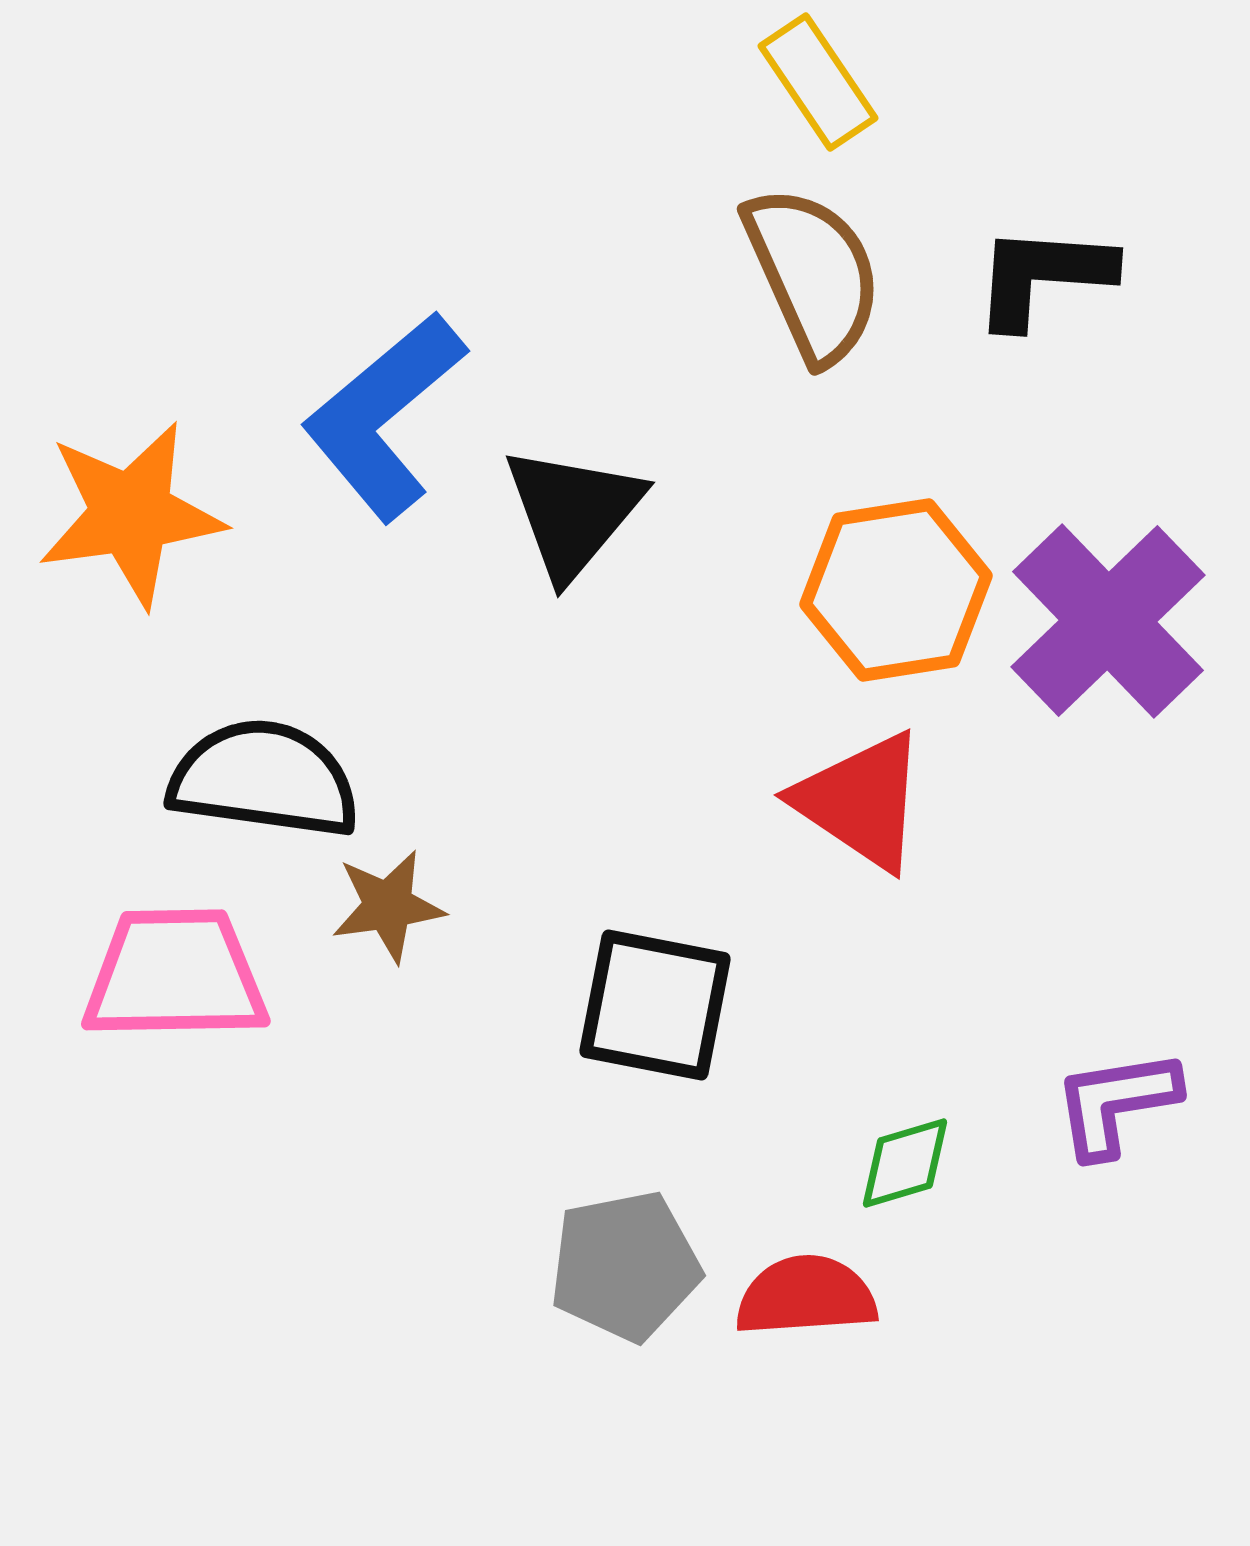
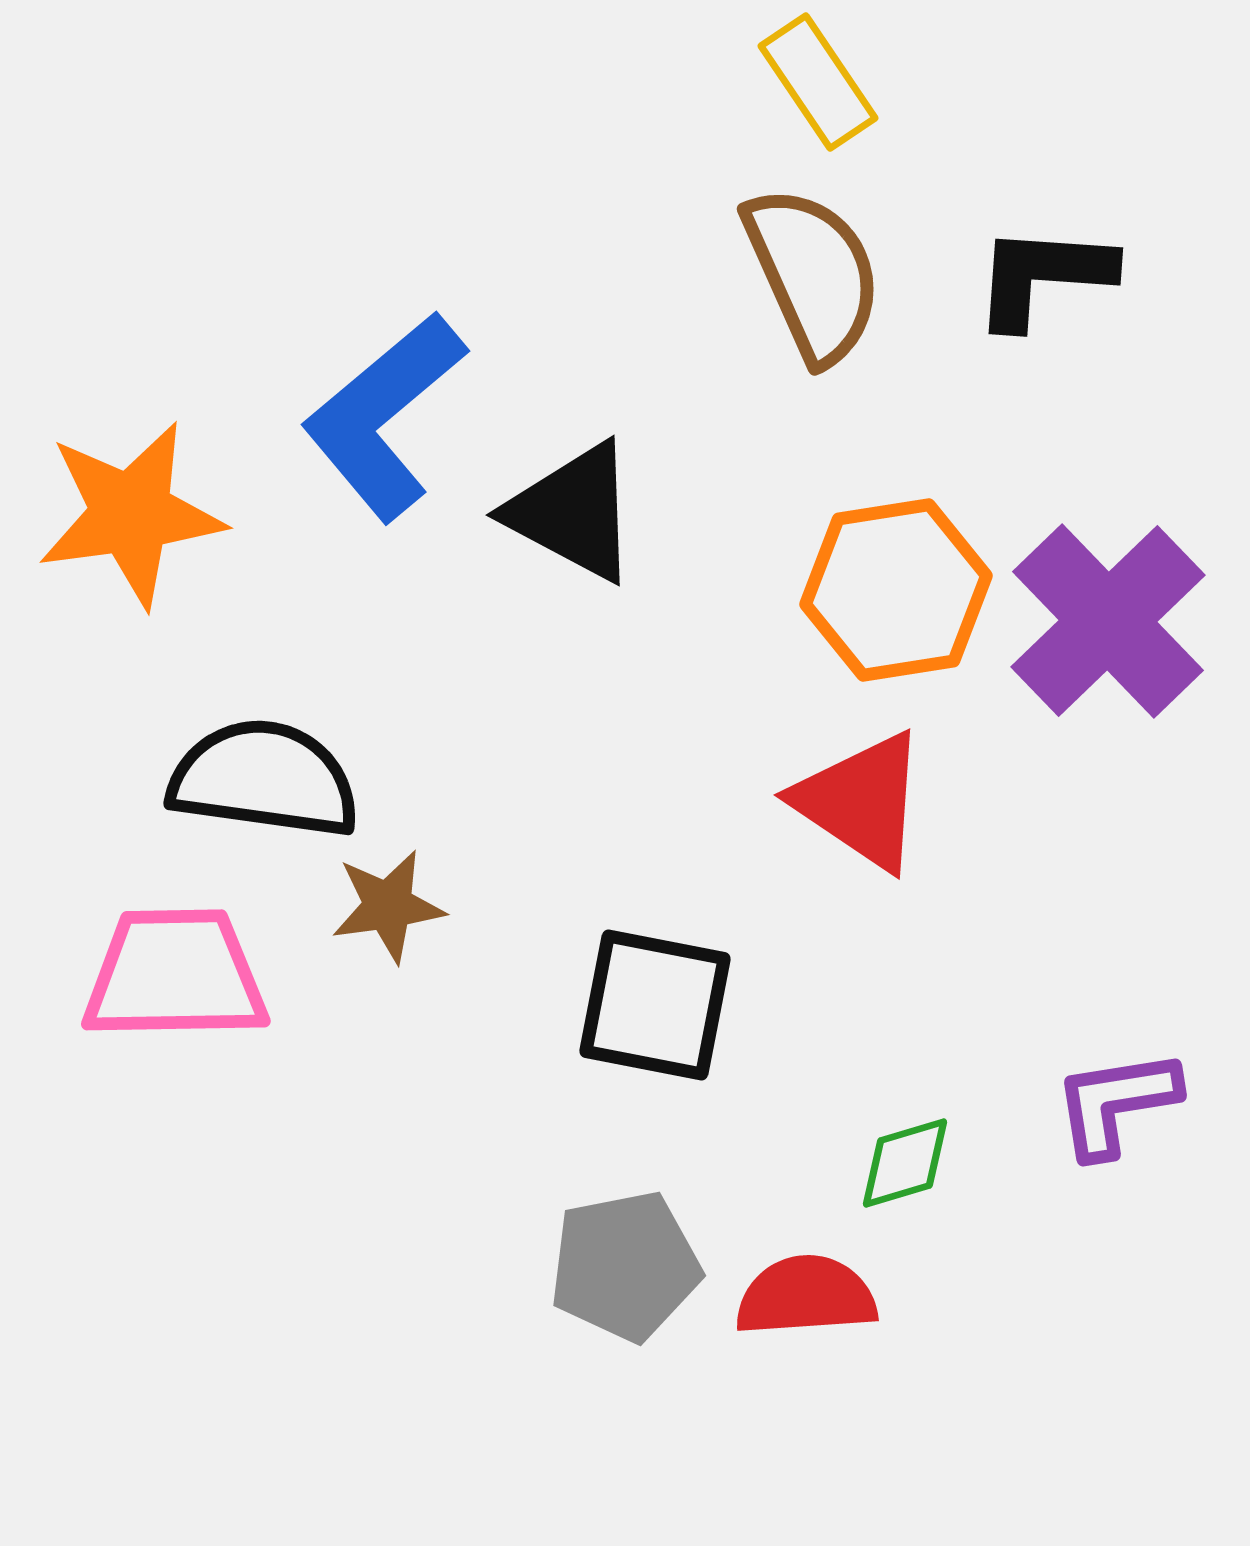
black triangle: rotated 42 degrees counterclockwise
